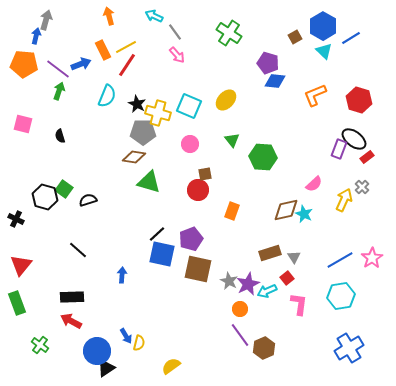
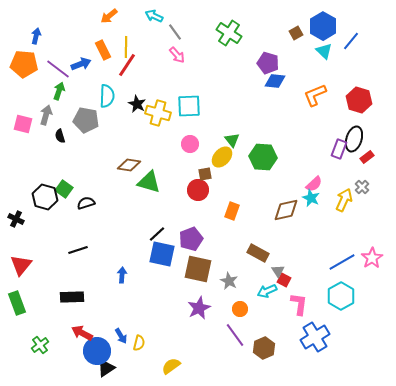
orange arrow at (109, 16): rotated 114 degrees counterclockwise
gray arrow at (46, 20): moved 95 px down
brown square at (295, 37): moved 1 px right, 4 px up
blue line at (351, 38): moved 3 px down; rotated 18 degrees counterclockwise
yellow line at (126, 47): rotated 60 degrees counterclockwise
cyan semicircle at (107, 96): rotated 20 degrees counterclockwise
yellow ellipse at (226, 100): moved 4 px left, 57 px down
cyan square at (189, 106): rotated 25 degrees counterclockwise
gray pentagon at (143, 132): moved 57 px left, 12 px up; rotated 10 degrees clockwise
black ellipse at (354, 139): rotated 70 degrees clockwise
brown diamond at (134, 157): moved 5 px left, 8 px down
black semicircle at (88, 200): moved 2 px left, 3 px down
cyan star at (304, 214): moved 7 px right, 16 px up
black line at (78, 250): rotated 60 degrees counterclockwise
brown rectangle at (270, 253): moved 12 px left; rotated 45 degrees clockwise
gray triangle at (294, 257): moved 16 px left, 14 px down
blue line at (340, 260): moved 2 px right, 2 px down
red square at (287, 278): moved 3 px left, 2 px down; rotated 24 degrees counterclockwise
purple star at (248, 284): moved 49 px left, 24 px down
cyan hexagon at (341, 296): rotated 20 degrees counterclockwise
red arrow at (71, 321): moved 11 px right, 12 px down
purple line at (240, 335): moved 5 px left
blue arrow at (126, 336): moved 5 px left
green cross at (40, 345): rotated 18 degrees clockwise
blue cross at (349, 348): moved 34 px left, 11 px up
